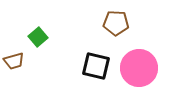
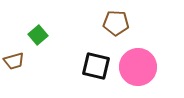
green square: moved 2 px up
pink circle: moved 1 px left, 1 px up
